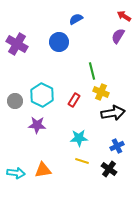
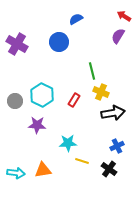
cyan star: moved 11 px left, 5 px down
